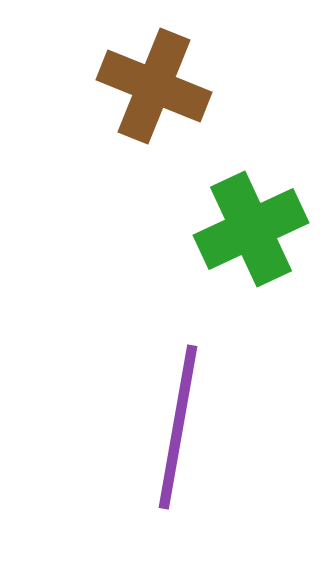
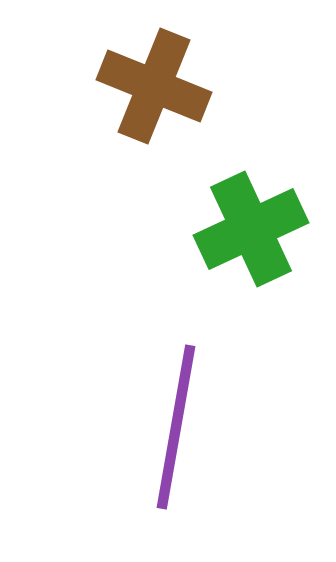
purple line: moved 2 px left
